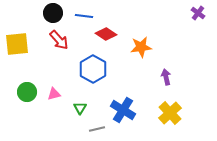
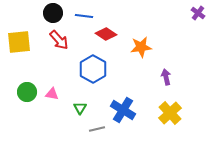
yellow square: moved 2 px right, 2 px up
pink triangle: moved 2 px left; rotated 24 degrees clockwise
